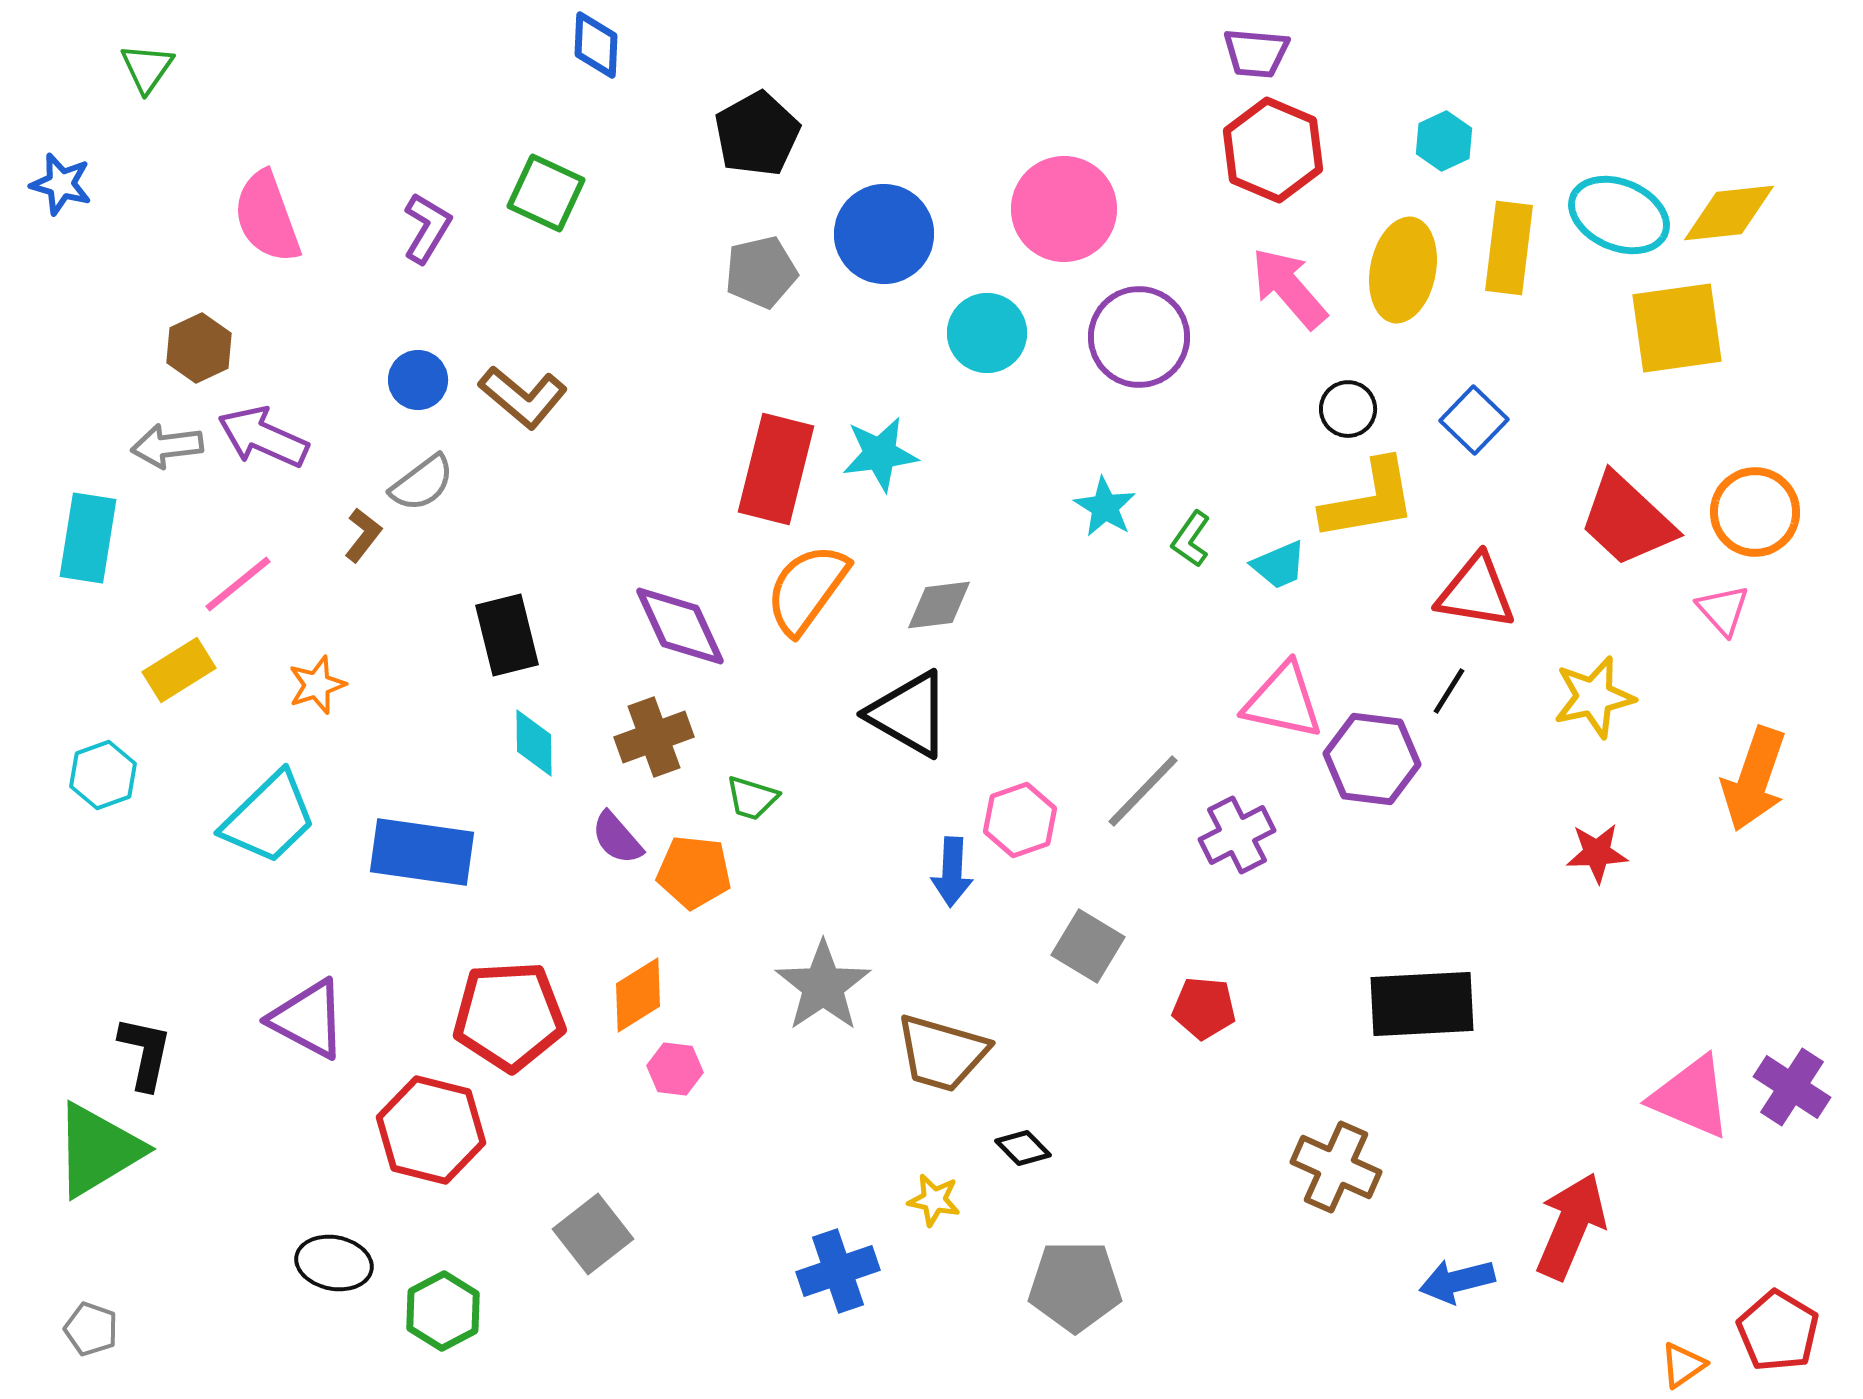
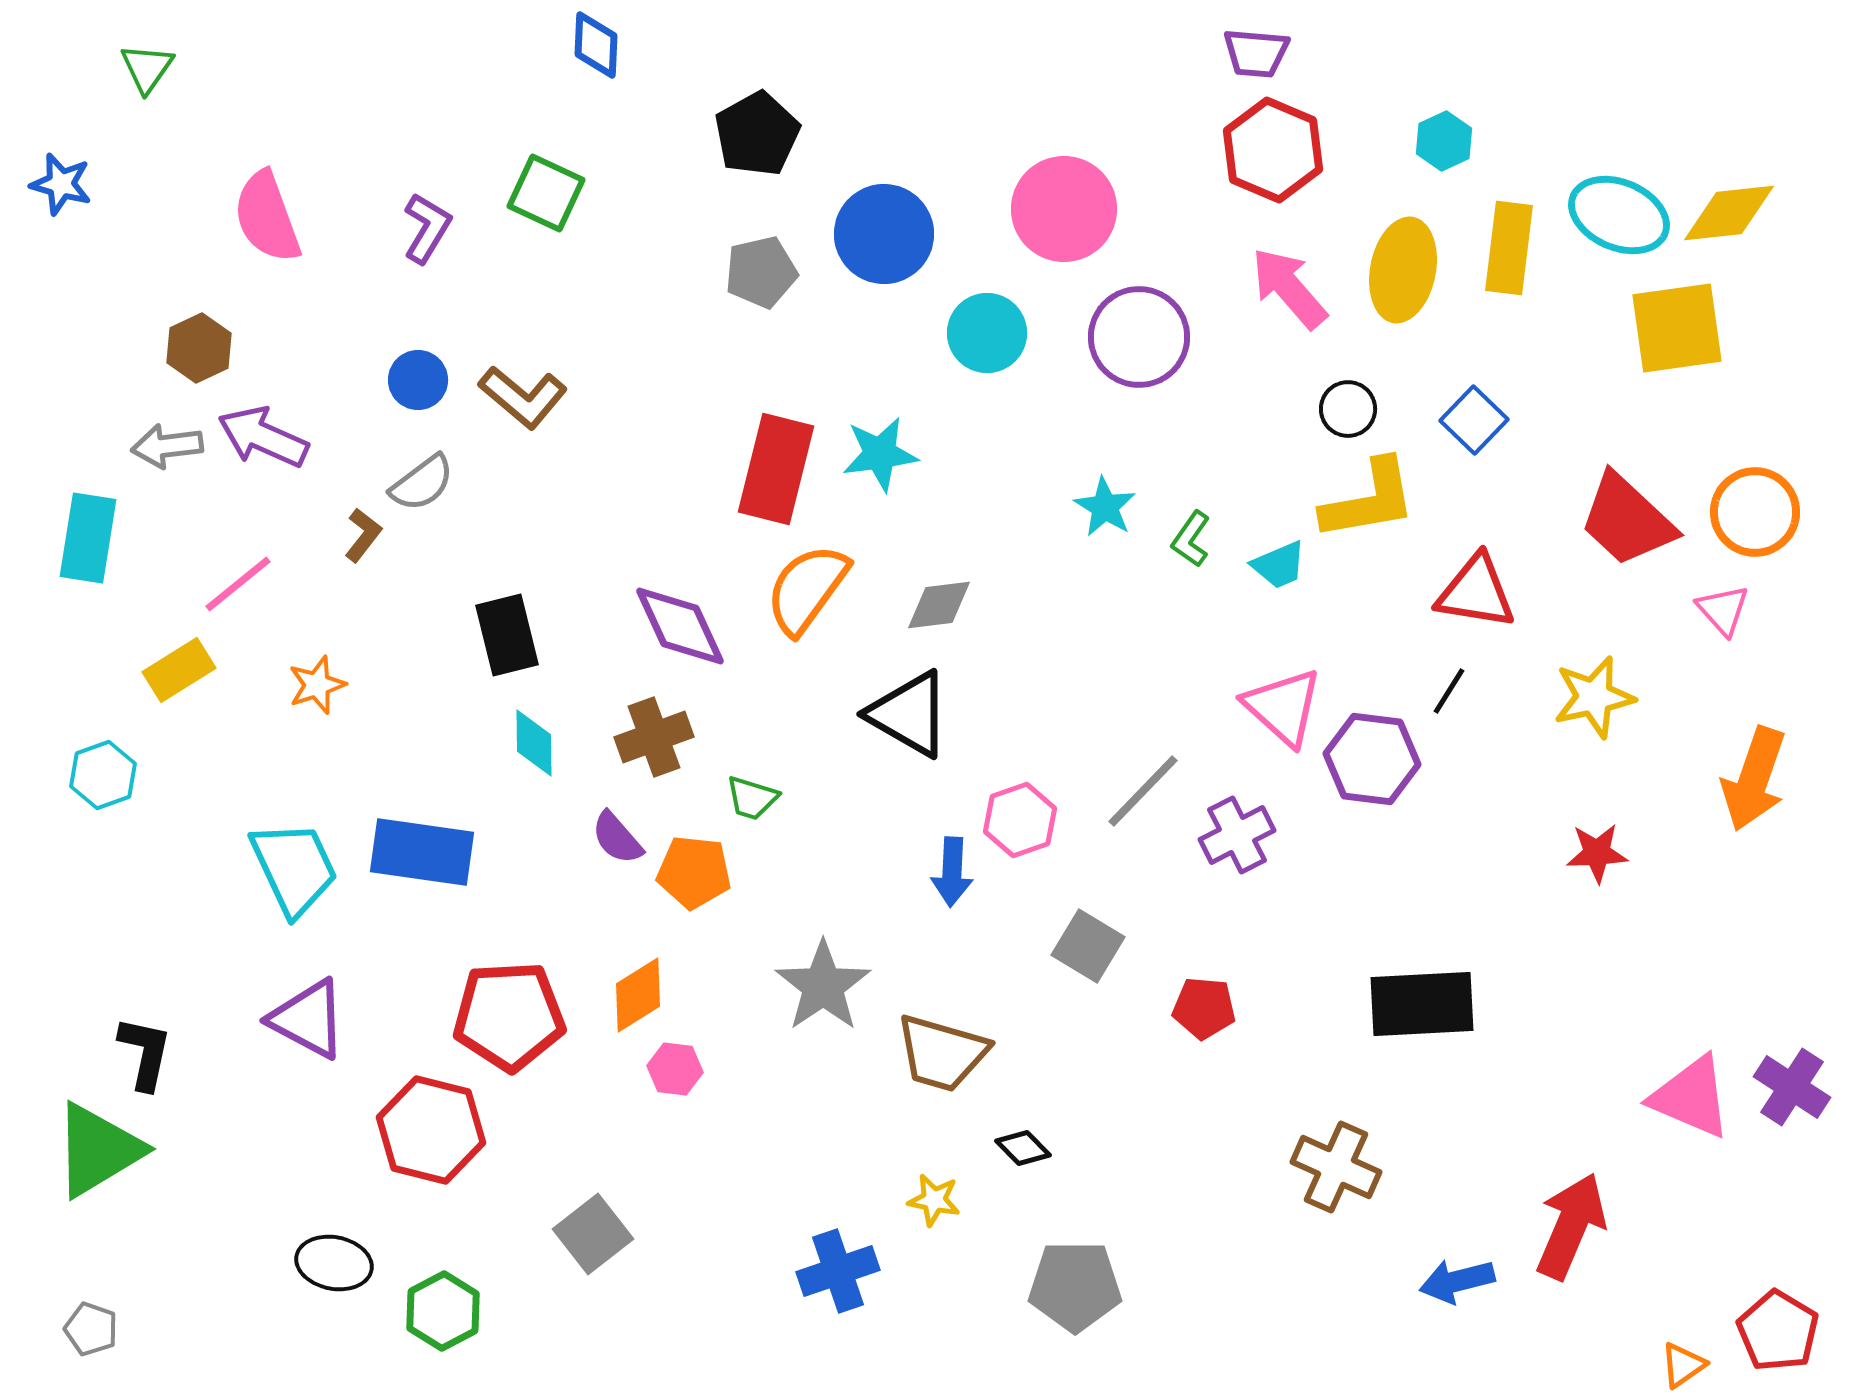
pink triangle at (1283, 701): moved 6 px down; rotated 30 degrees clockwise
cyan trapezoid at (269, 818): moved 25 px right, 50 px down; rotated 71 degrees counterclockwise
